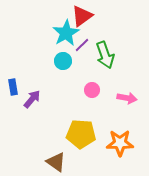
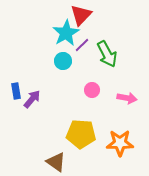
red triangle: moved 1 px left, 1 px up; rotated 10 degrees counterclockwise
green arrow: moved 2 px right, 1 px up; rotated 8 degrees counterclockwise
blue rectangle: moved 3 px right, 4 px down
